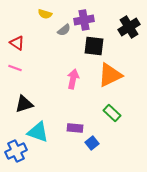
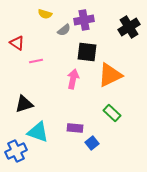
black square: moved 7 px left, 6 px down
pink line: moved 21 px right, 7 px up; rotated 32 degrees counterclockwise
